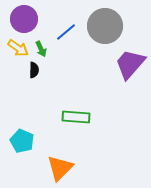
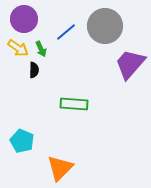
green rectangle: moved 2 px left, 13 px up
